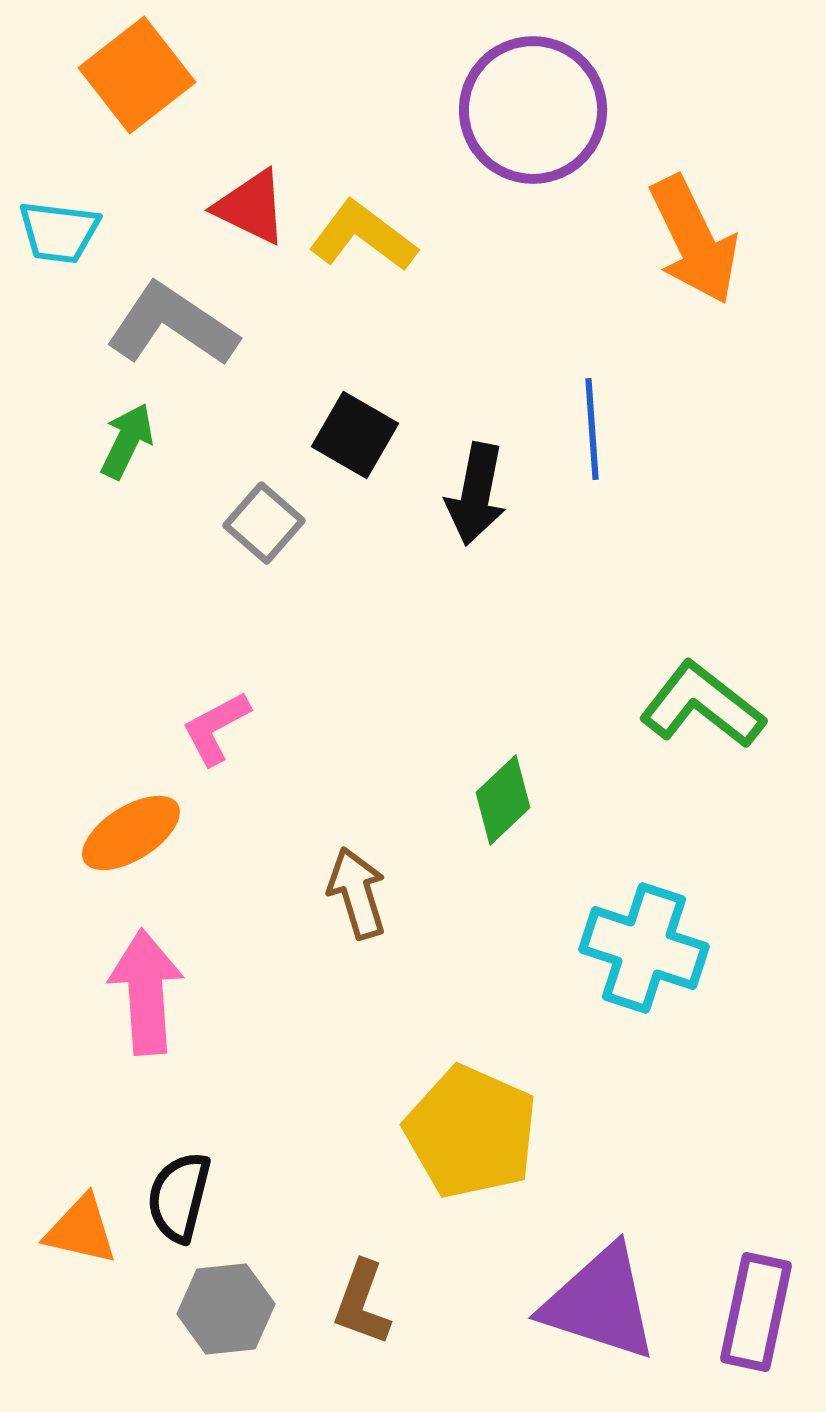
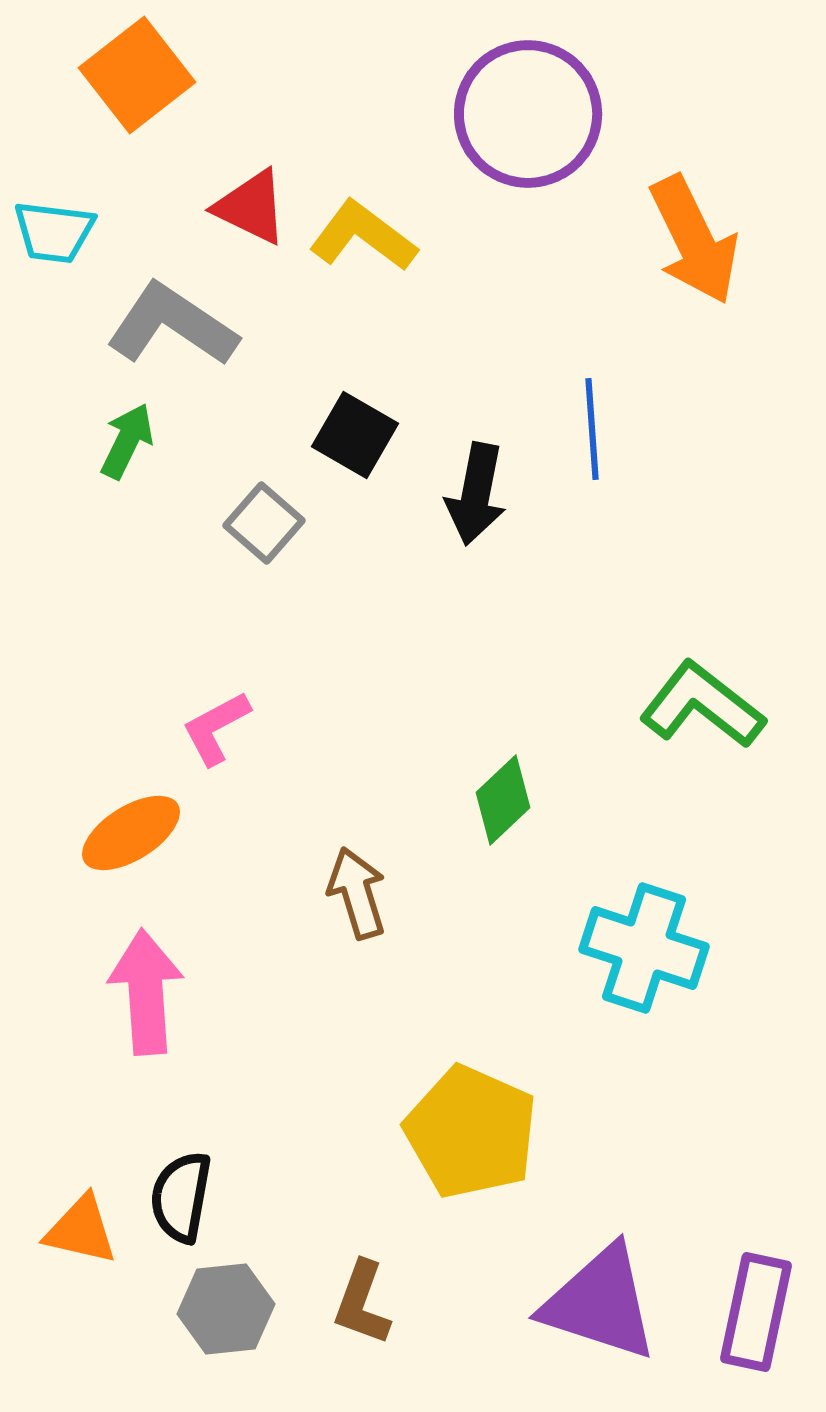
purple circle: moved 5 px left, 4 px down
cyan trapezoid: moved 5 px left
black semicircle: moved 2 px right; rotated 4 degrees counterclockwise
